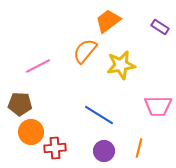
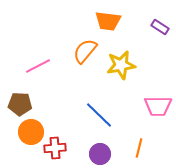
orange trapezoid: rotated 136 degrees counterclockwise
blue line: rotated 12 degrees clockwise
purple circle: moved 4 px left, 3 px down
